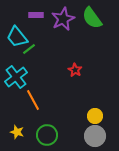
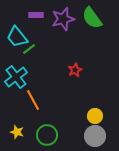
purple star: rotated 10 degrees clockwise
red star: rotated 16 degrees clockwise
